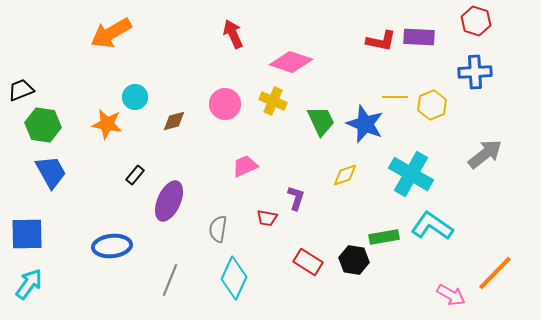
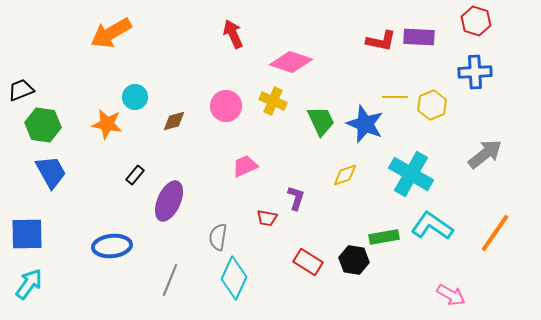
pink circle: moved 1 px right, 2 px down
gray semicircle: moved 8 px down
orange line: moved 40 px up; rotated 9 degrees counterclockwise
